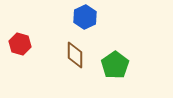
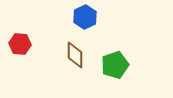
red hexagon: rotated 10 degrees counterclockwise
green pentagon: rotated 16 degrees clockwise
